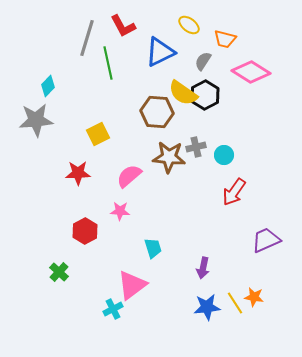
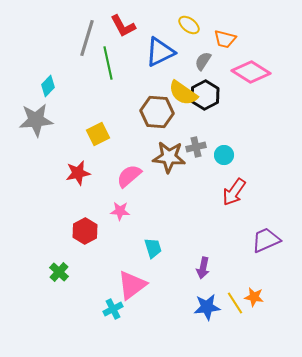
red star: rotated 10 degrees counterclockwise
